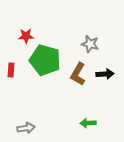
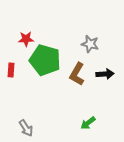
red star: moved 3 px down
brown L-shape: moved 1 px left
green arrow: rotated 35 degrees counterclockwise
gray arrow: rotated 66 degrees clockwise
